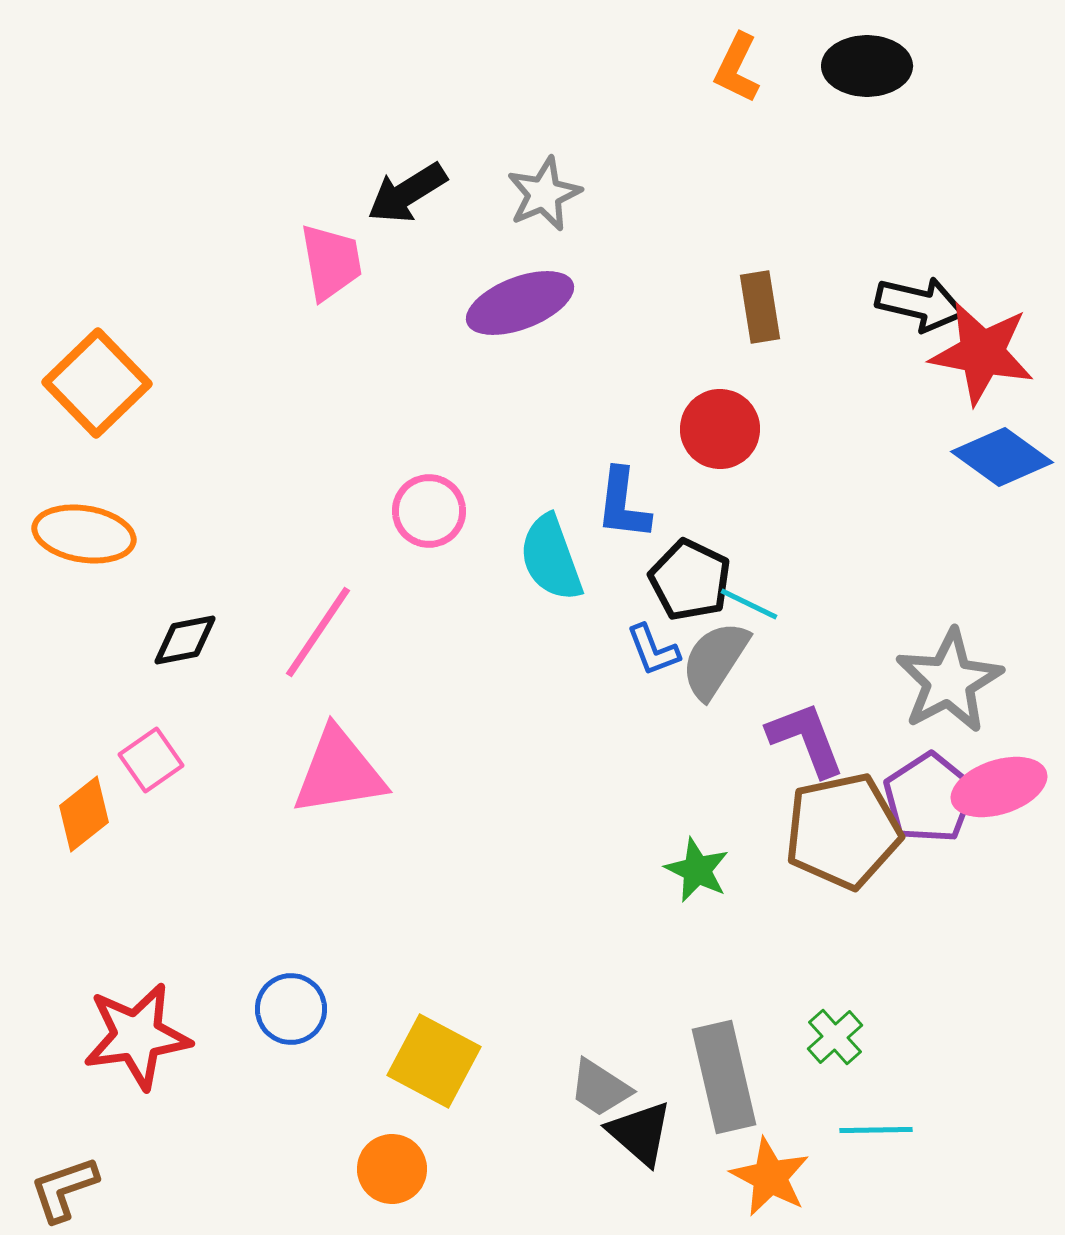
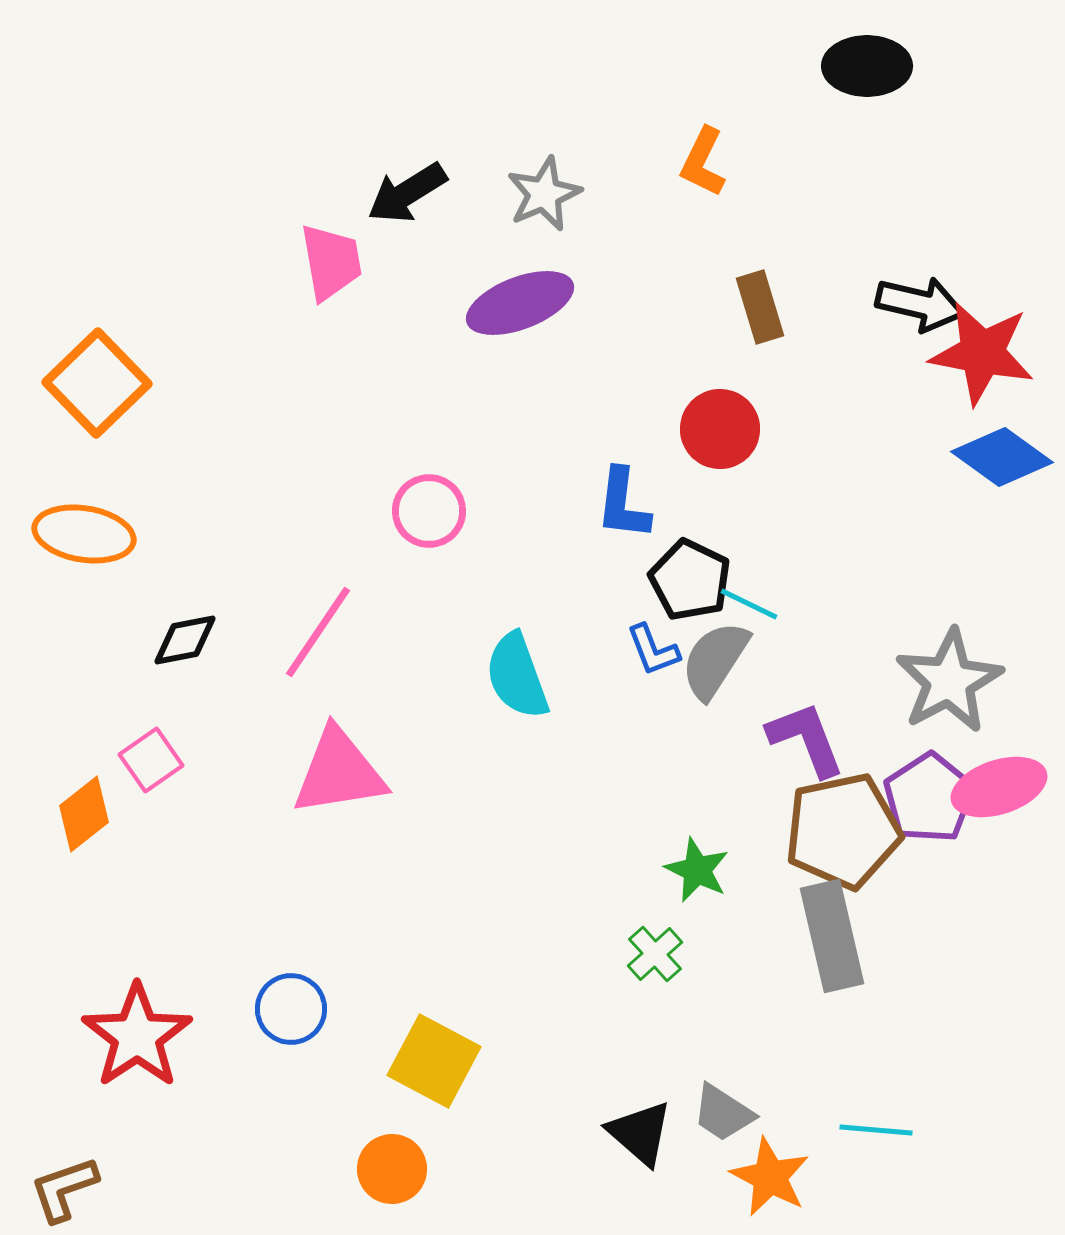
orange L-shape at (737, 68): moved 34 px left, 94 px down
brown rectangle at (760, 307): rotated 8 degrees counterclockwise
cyan semicircle at (551, 558): moved 34 px left, 118 px down
red star at (137, 1036): rotated 26 degrees counterclockwise
green cross at (835, 1037): moved 180 px left, 83 px up
gray rectangle at (724, 1077): moved 108 px right, 141 px up
gray trapezoid at (600, 1088): moved 123 px right, 25 px down
cyan line at (876, 1130): rotated 6 degrees clockwise
